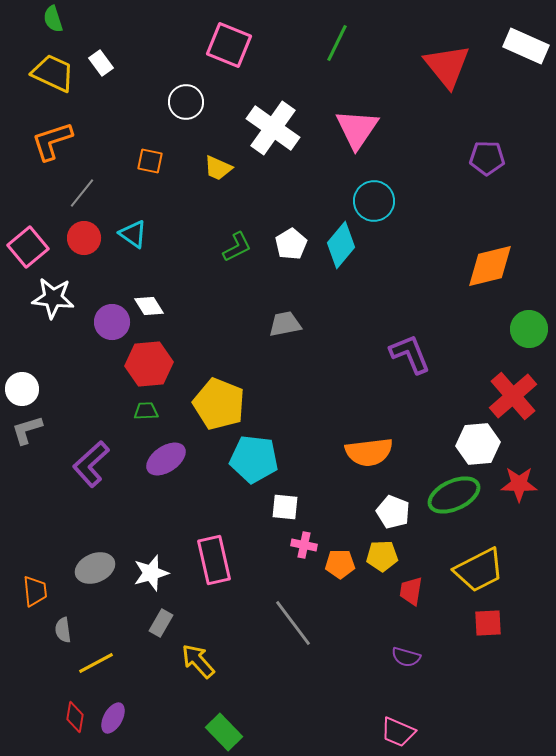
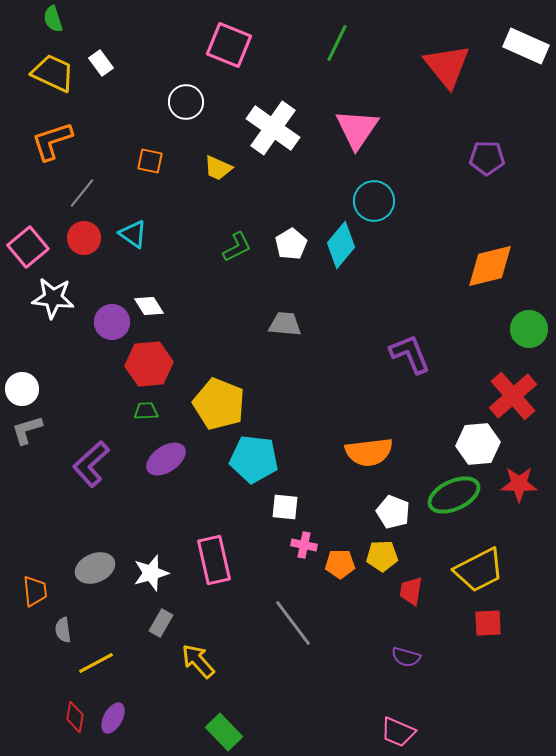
gray trapezoid at (285, 324): rotated 16 degrees clockwise
